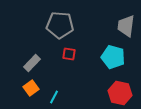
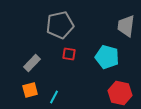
gray pentagon: rotated 16 degrees counterclockwise
cyan pentagon: moved 6 px left
orange square: moved 1 px left, 2 px down; rotated 21 degrees clockwise
